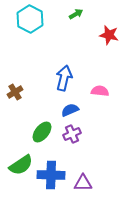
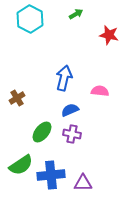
brown cross: moved 2 px right, 6 px down
purple cross: rotated 36 degrees clockwise
blue cross: rotated 8 degrees counterclockwise
